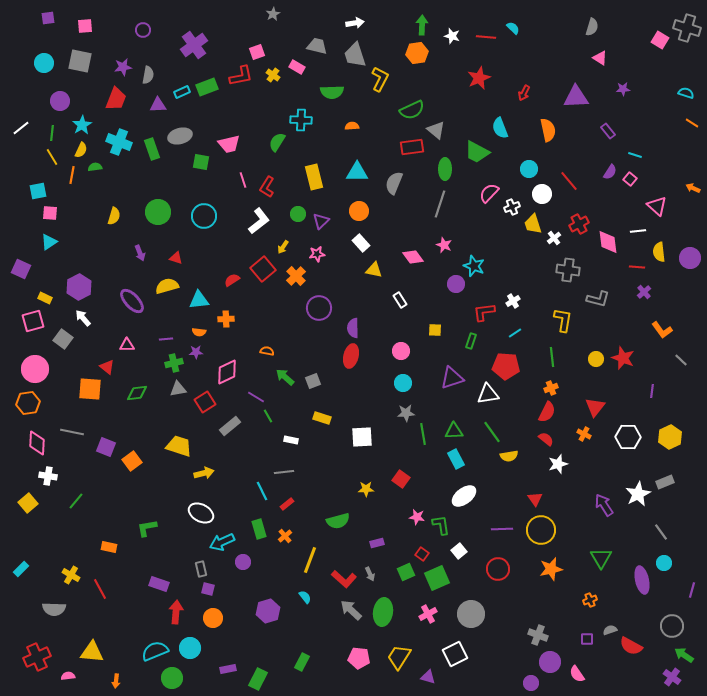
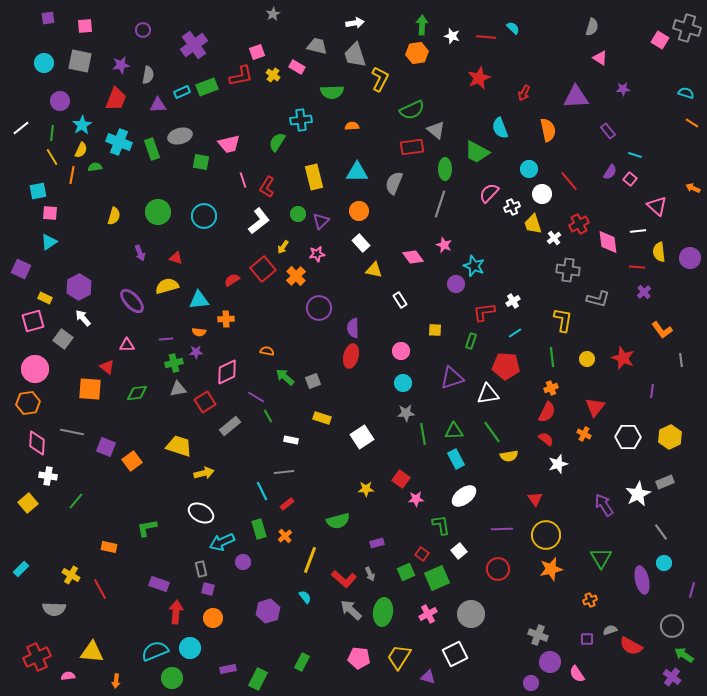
purple star at (123, 67): moved 2 px left, 2 px up
cyan cross at (301, 120): rotated 10 degrees counterclockwise
yellow circle at (596, 359): moved 9 px left
gray line at (681, 360): rotated 40 degrees clockwise
white square at (362, 437): rotated 30 degrees counterclockwise
pink star at (417, 517): moved 1 px left, 18 px up; rotated 14 degrees counterclockwise
yellow circle at (541, 530): moved 5 px right, 5 px down
